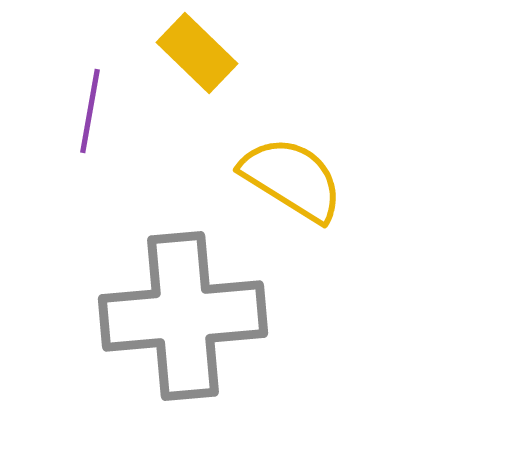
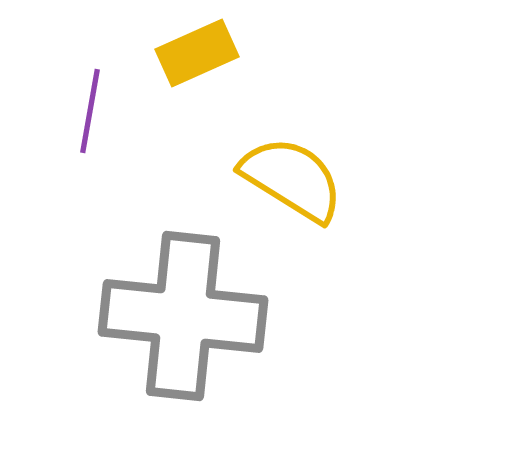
yellow rectangle: rotated 68 degrees counterclockwise
gray cross: rotated 11 degrees clockwise
